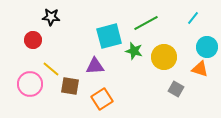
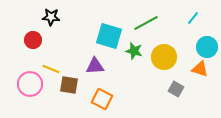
cyan square: rotated 32 degrees clockwise
yellow line: rotated 18 degrees counterclockwise
brown square: moved 1 px left, 1 px up
orange square: rotated 30 degrees counterclockwise
